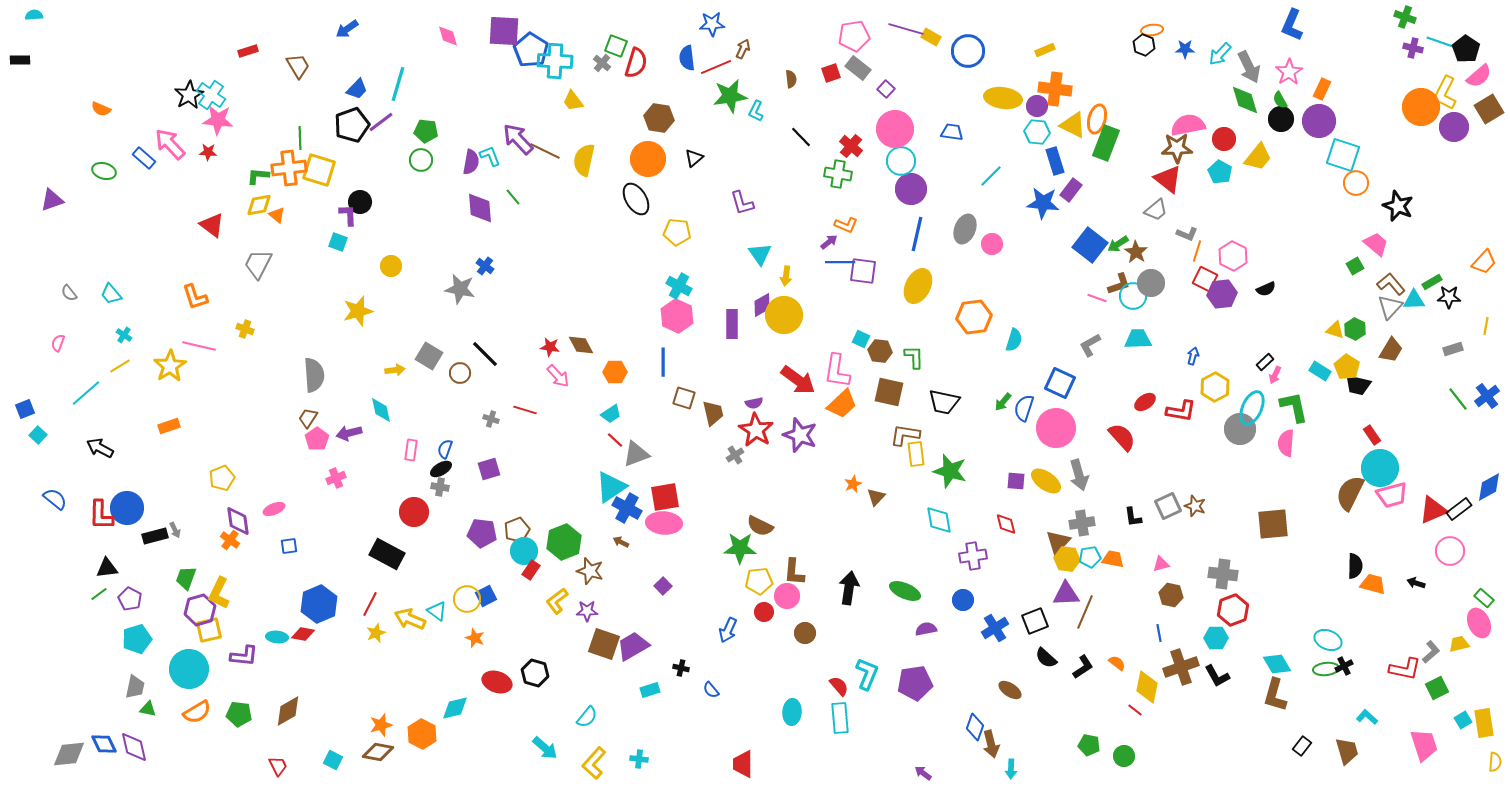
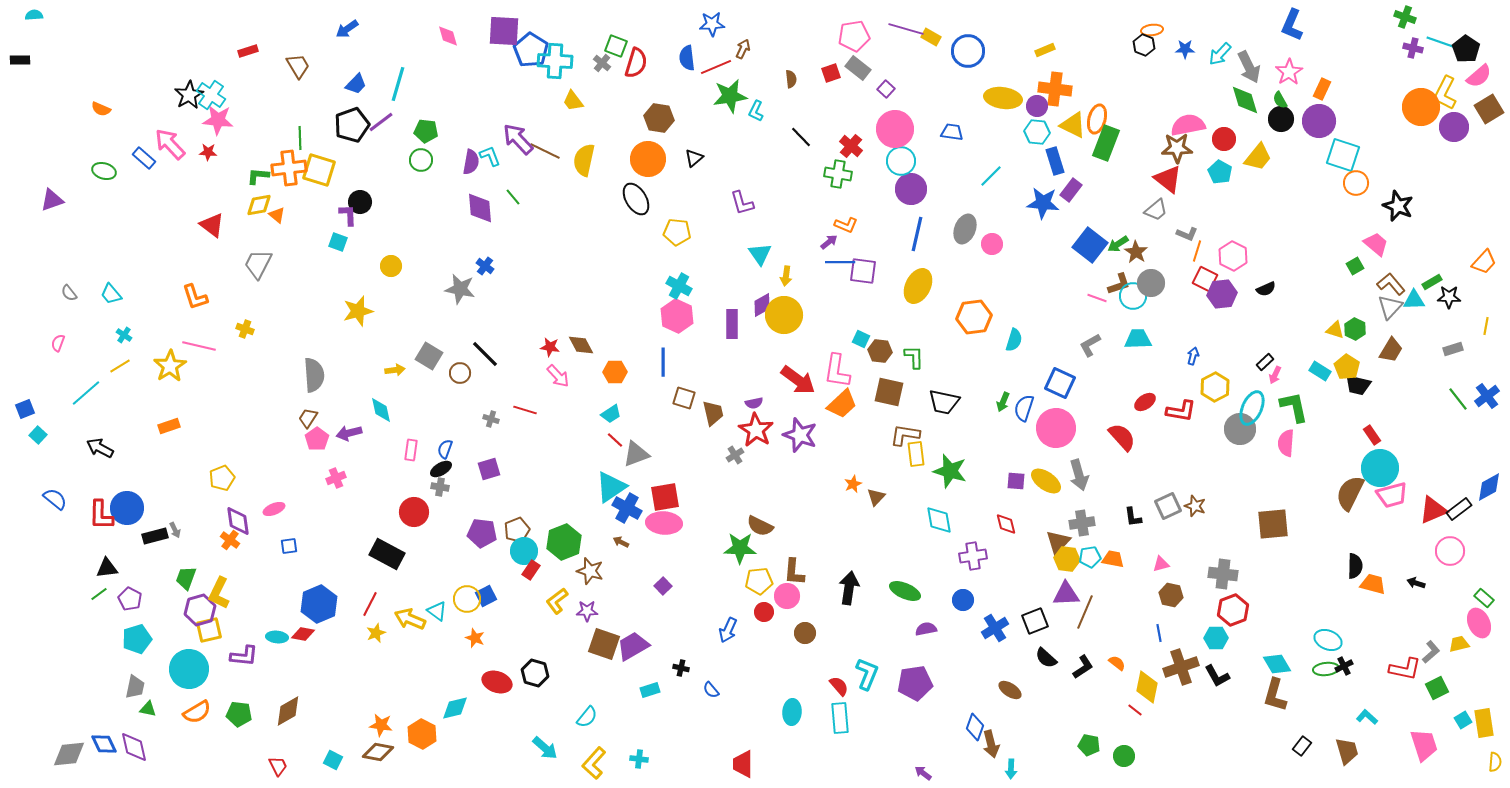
blue trapezoid at (357, 89): moved 1 px left, 5 px up
green arrow at (1003, 402): rotated 18 degrees counterclockwise
orange star at (381, 725): rotated 25 degrees clockwise
